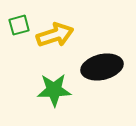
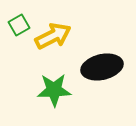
green square: rotated 15 degrees counterclockwise
yellow arrow: moved 2 px left, 1 px down; rotated 9 degrees counterclockwise
